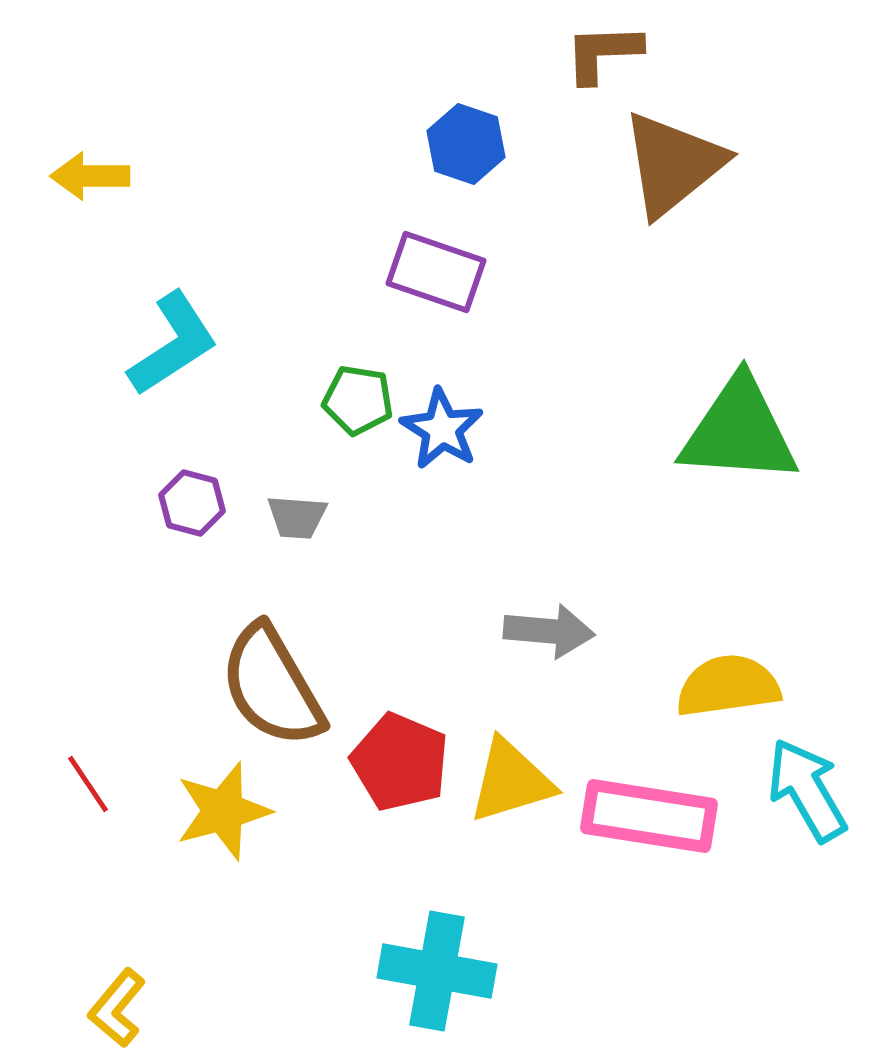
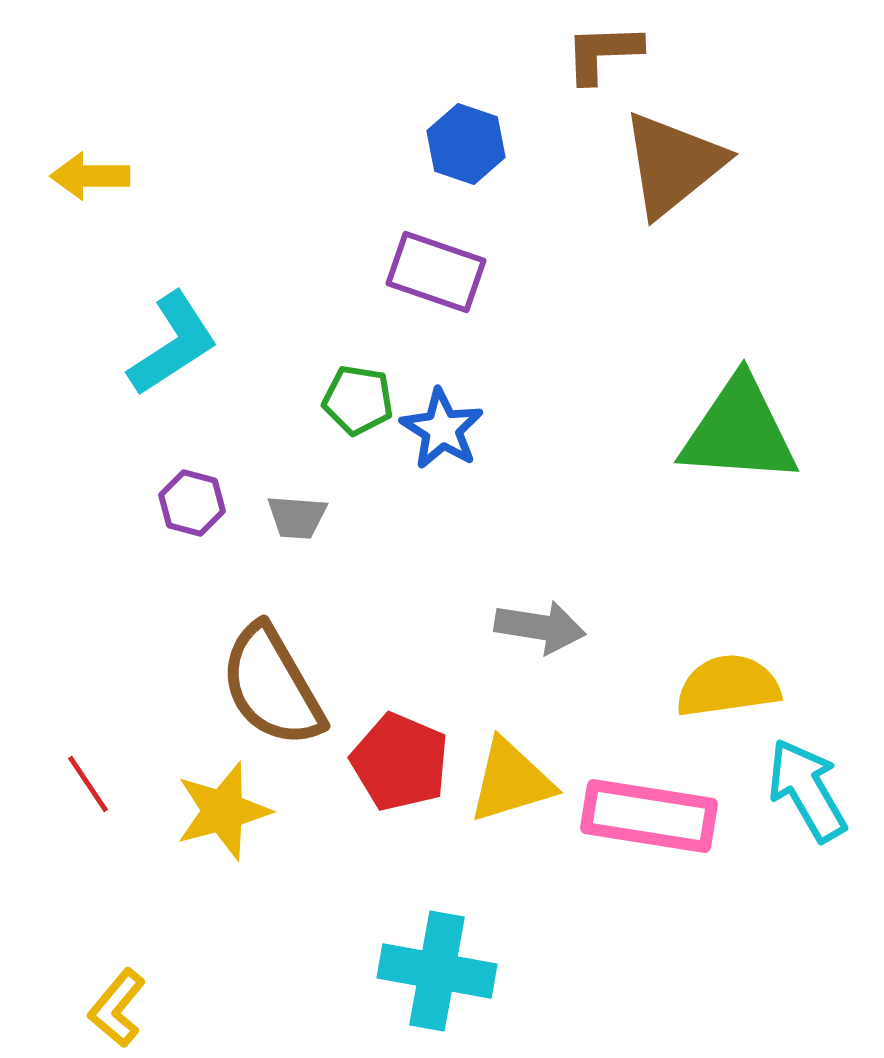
gray arrow: moved 9 px left, 4 px up; rotated 4 degrees clockwise
